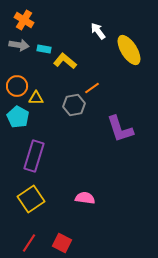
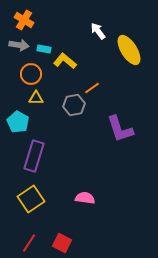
orange circle: moved 14 px right, 12 px up
cyan pentagon: moved 5 px down
